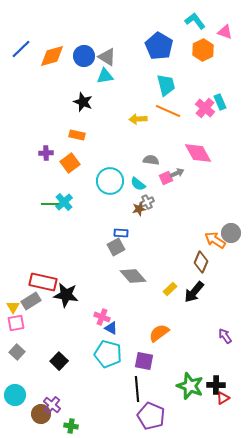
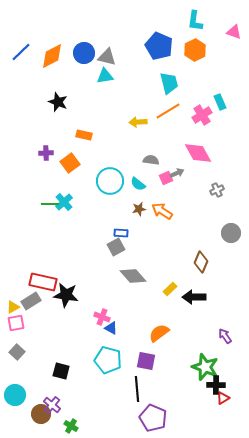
cyan L-shape at (195, 21): rotated 135 degrees counterclockwise
pink triangle at (225, 32): moved 9 px right
blue pentagon at (159, 46): rotated 8 degrees counterclockwise
blue line at (21, 49): moved 3 px down
orange hexagon at (203, 50): moved 8 px left
orange diamond at (52, 56): rotated 12 degrees counterclockwise
blue circle at (84, 56): moved 3 px up
gray triangle at (107, 57): rotated 18 degrees counterclockwise
cyan trapezoid at (166, 85): moved 3 px right, 2 px up
black star at (83, 102): moved 25 px left
pink cross at (205, 108): moved 3 px left, 7 px down; rotated 18 degrees clockwise
orange line at (168, 111): rotated 55 degrees counterclockwise
yellow arrow at (138, 119): moved 3 px down
orange rectangle at (77, 135): moved 7 px right
gray cross at (147, 202): moved 70 px right, 12 px up
orange arrow at (215, 240): moved 53 px left, 29 px up
black arrow at (194, 292): moved 5 px down; rotated 50 degrees clockwise
yellow triangle at (13, 307): rotated 32 degrees clockwise
cyan pentagon at (108, 354): moved 6 px down
black square at (59, 361): moved 2 px right, 10 px down; rotated 30 degrees counterclockwise
purple square at (144, 361): moved 2 px right
green star at (190, 386): moved 15 px right, 19 px up
purple pentagon at (151, 416): moved 2 px right, 2 px down
green cross at (71, 426): rotated 24 degrees clockwise
